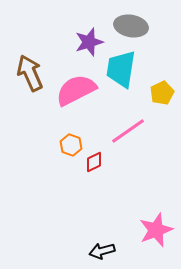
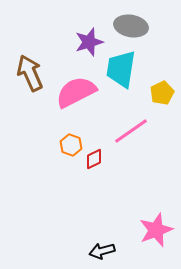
pink semicircle: moved 2 px down
pink line: moved 3 px right
red diamond: moved 3 px up
